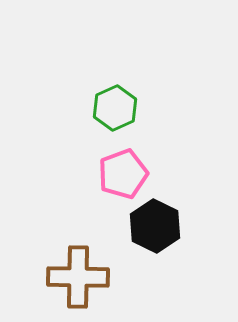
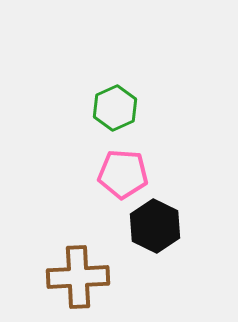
pink pentagon: rotated 24 degrees clockwise
brown cross: rotated 4 degrees counterclockwise
